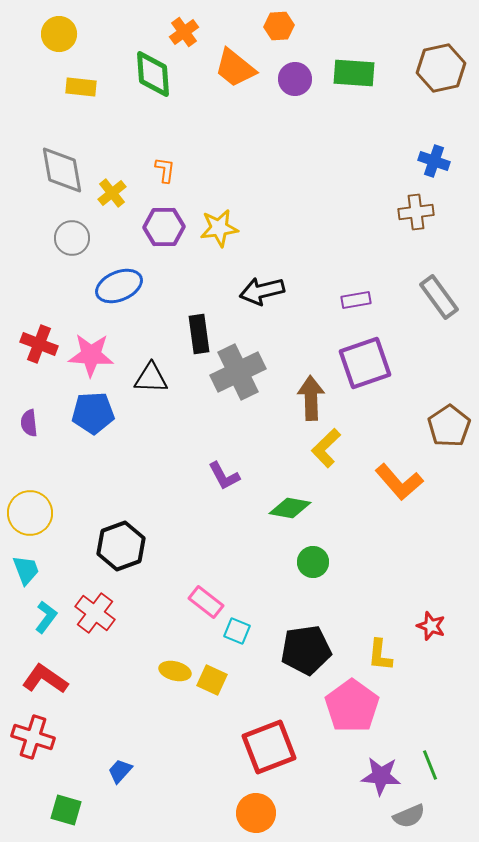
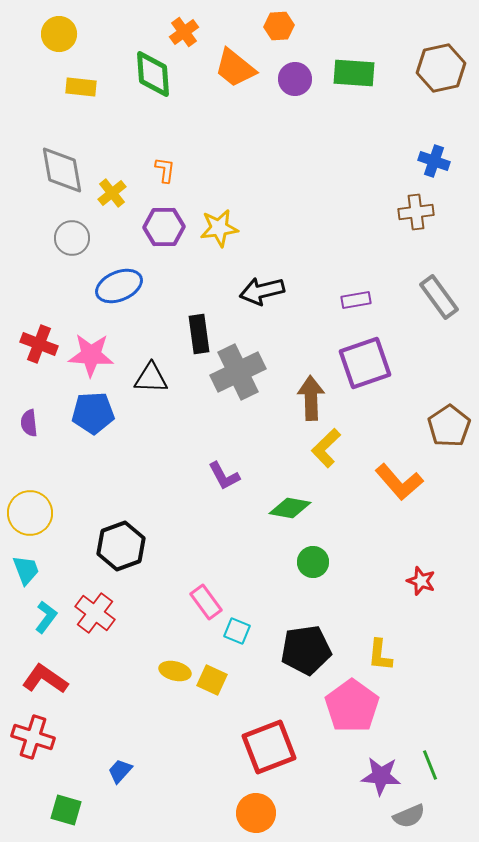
pink rectangle at (206, 602): rotated 16 degrees clockwise
red star at (431, 626): moved 10 px left, 45 px up
